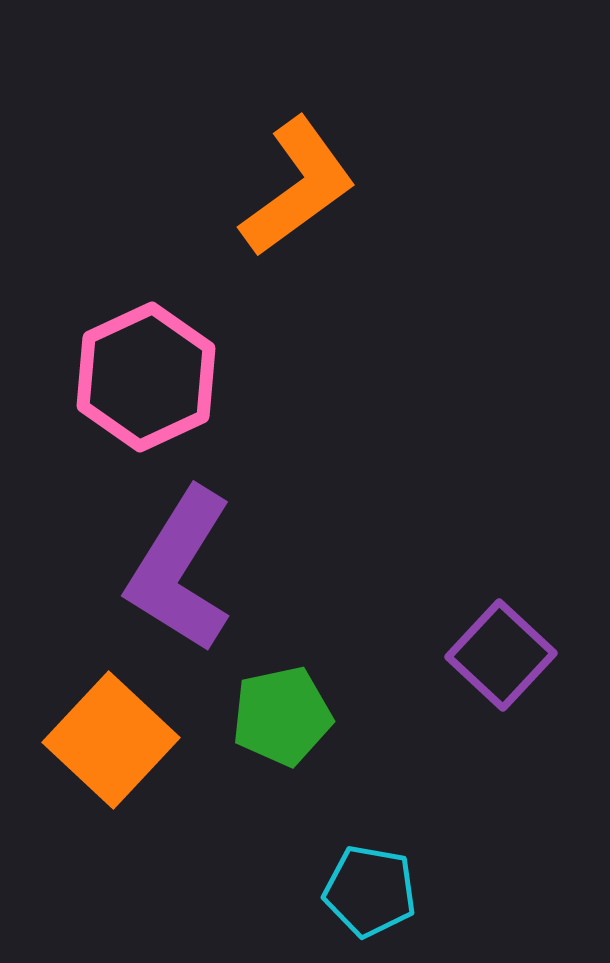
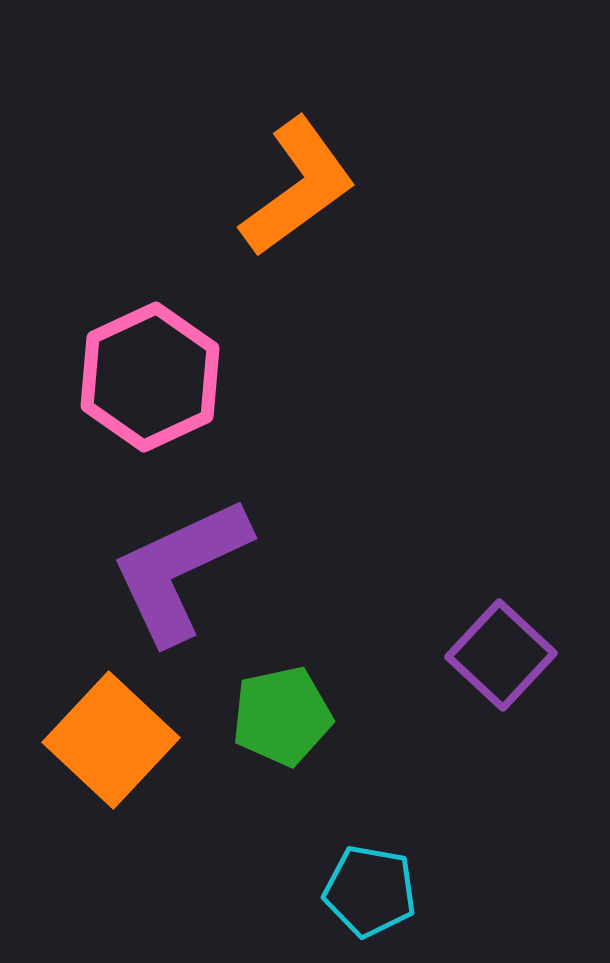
pink hexagon: moved 4 px right
purple L-shape: rotated 33 degrees clockwise
